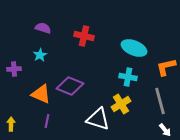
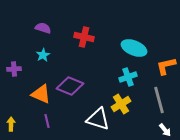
red cross: moved 1 px down
cyan star: moved 3 px right
orange L-shape: moved 1 px up
cyan cross: rotated 30 degrees counterclockwise
gray line: moved 1 px left, 1 px up
purple line: rotated 24 degrees counterclockwise
